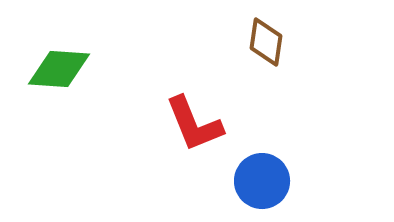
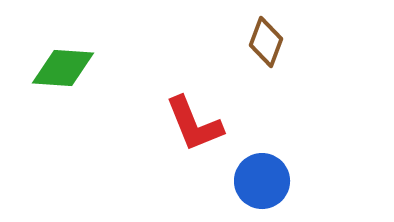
brown diamond: rotated 12 degrees clockwise
green diamond: moved 4 px right, 1 px up
